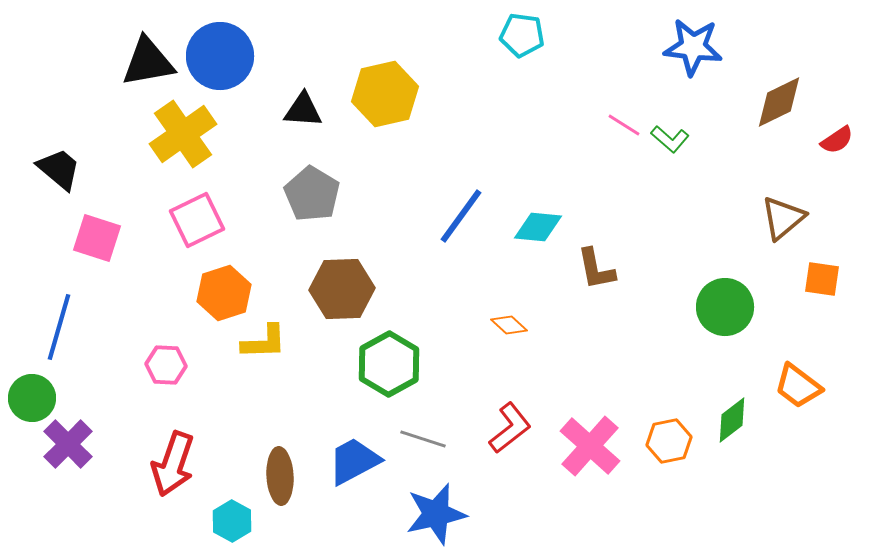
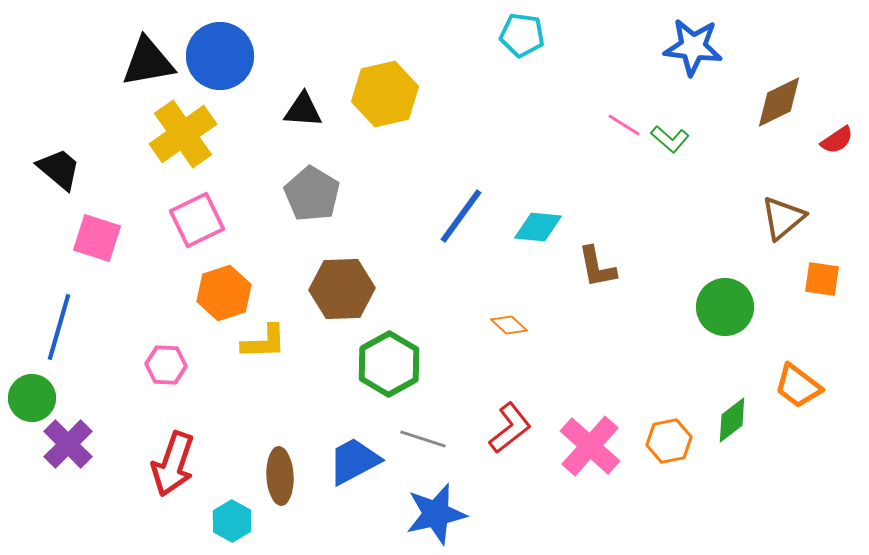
brown L-shape at (596, 269): moved 1 px right, 2 px up
